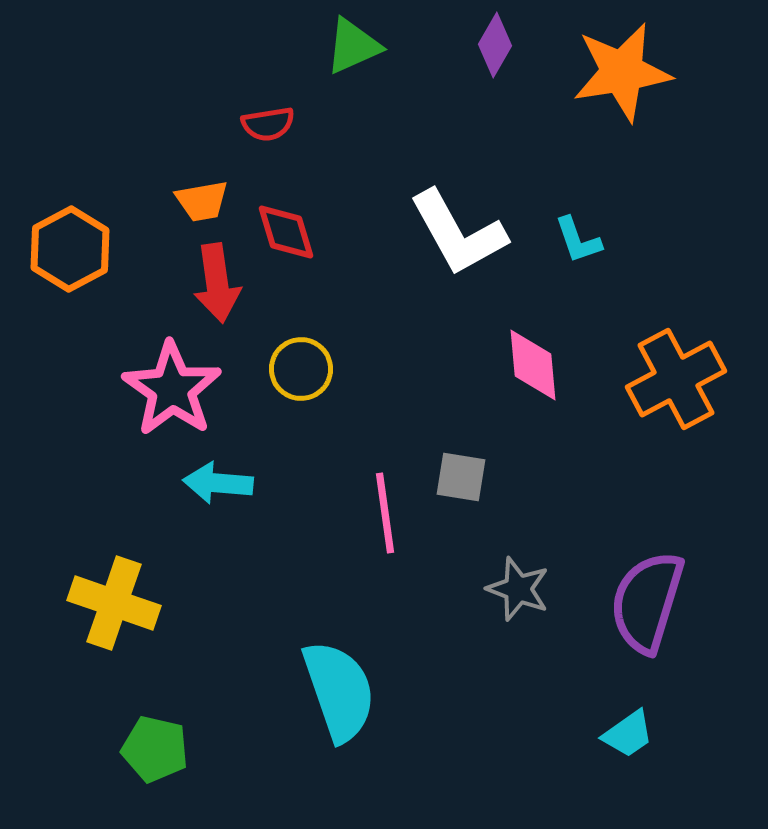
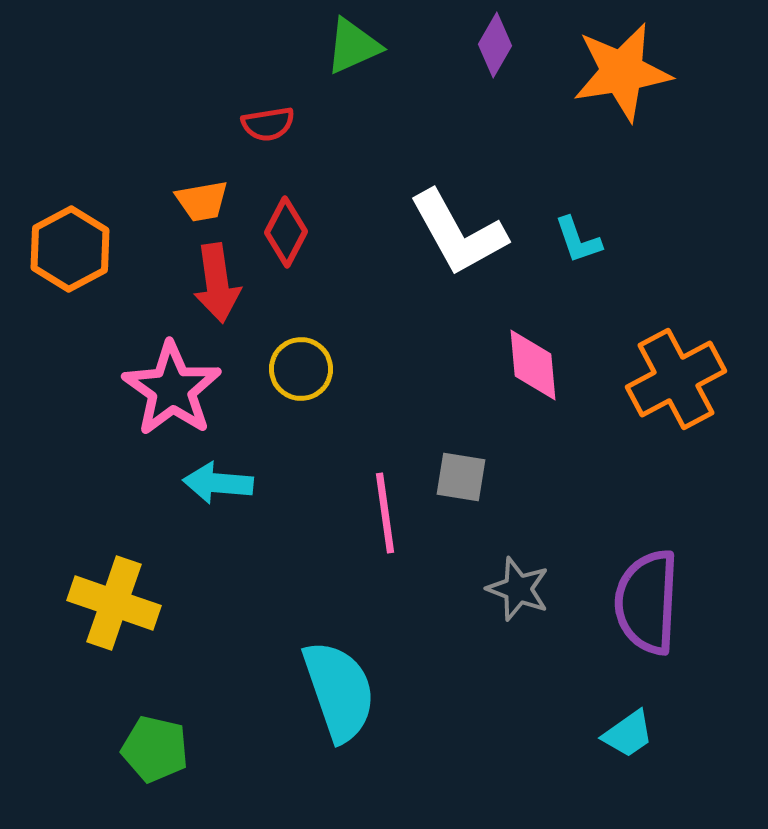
red diamond: rotated 44 degrees clockwise
purple semicircle: rotated 14 degrees counterclockwise
